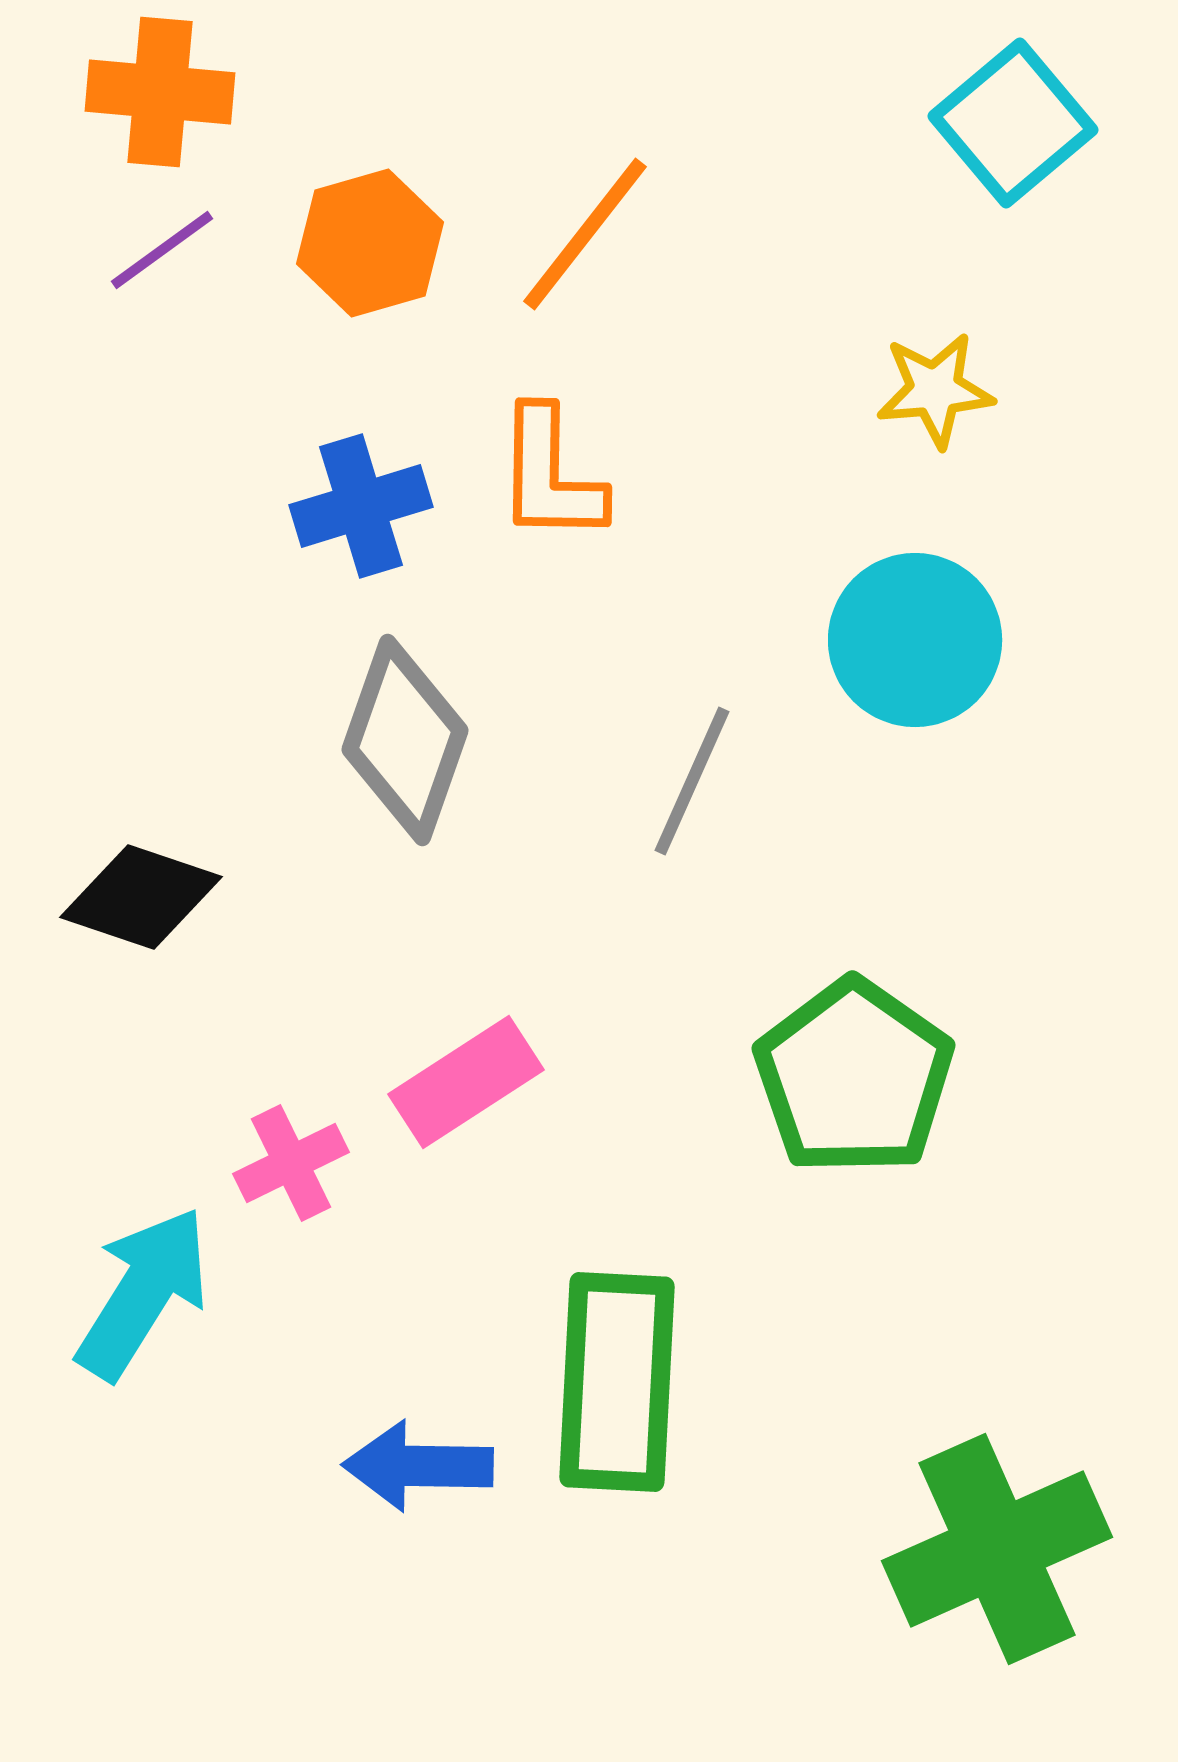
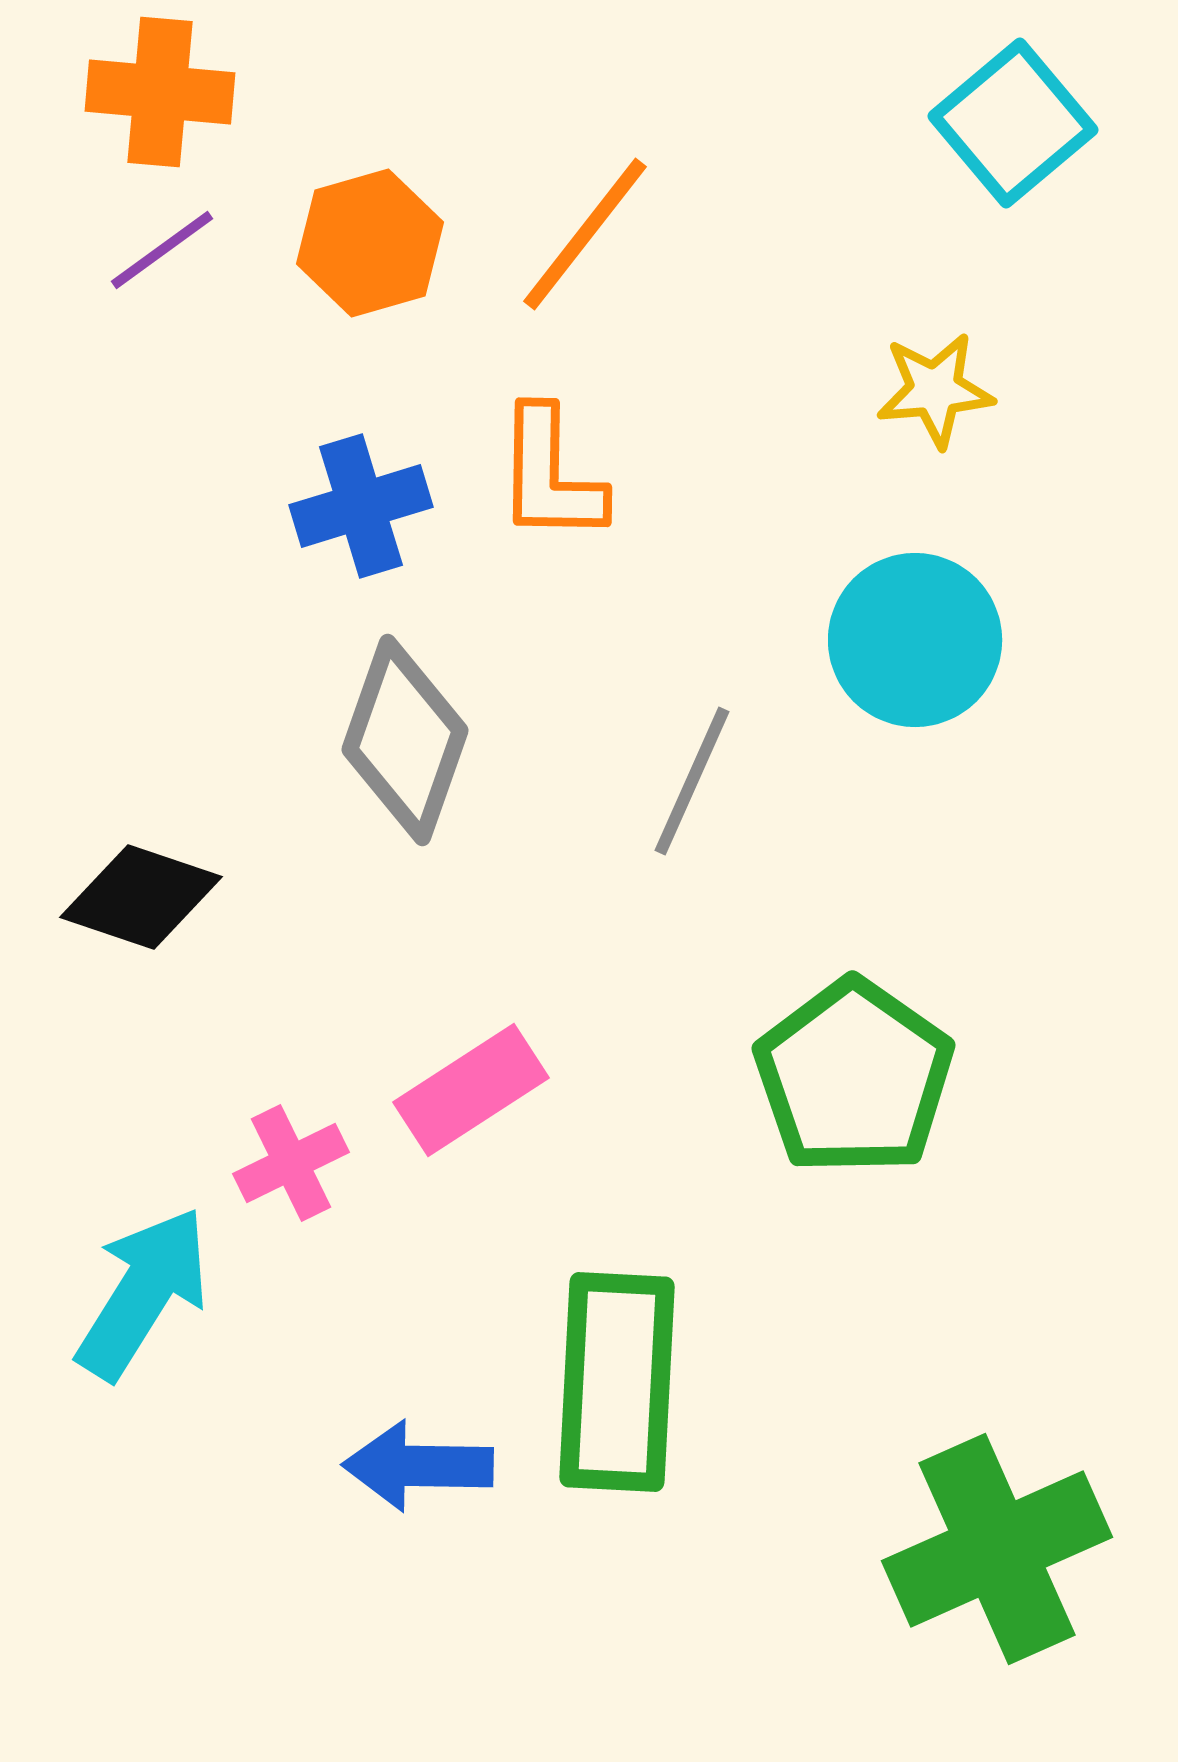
pink rectangle: moved 5 px right, 8 px down
